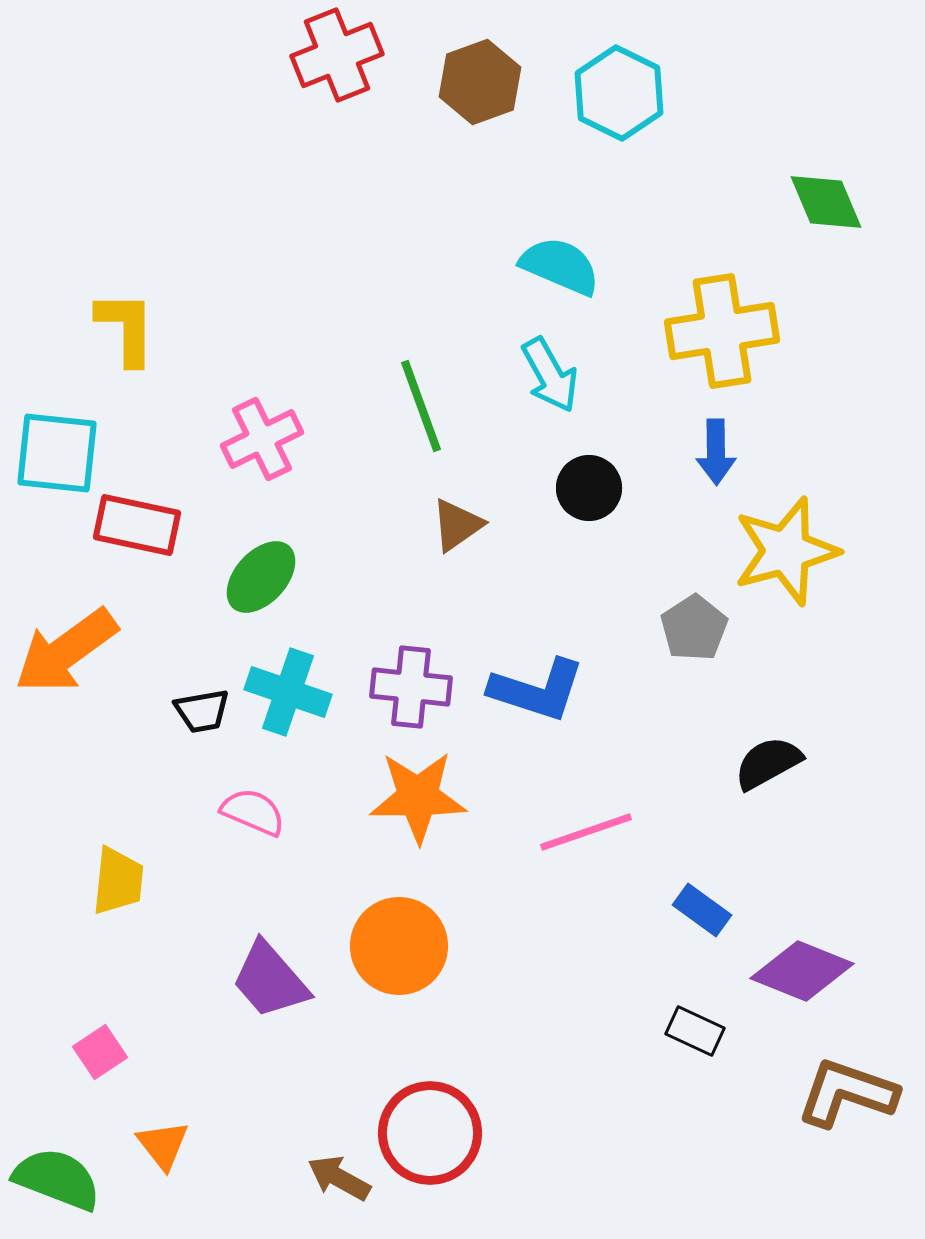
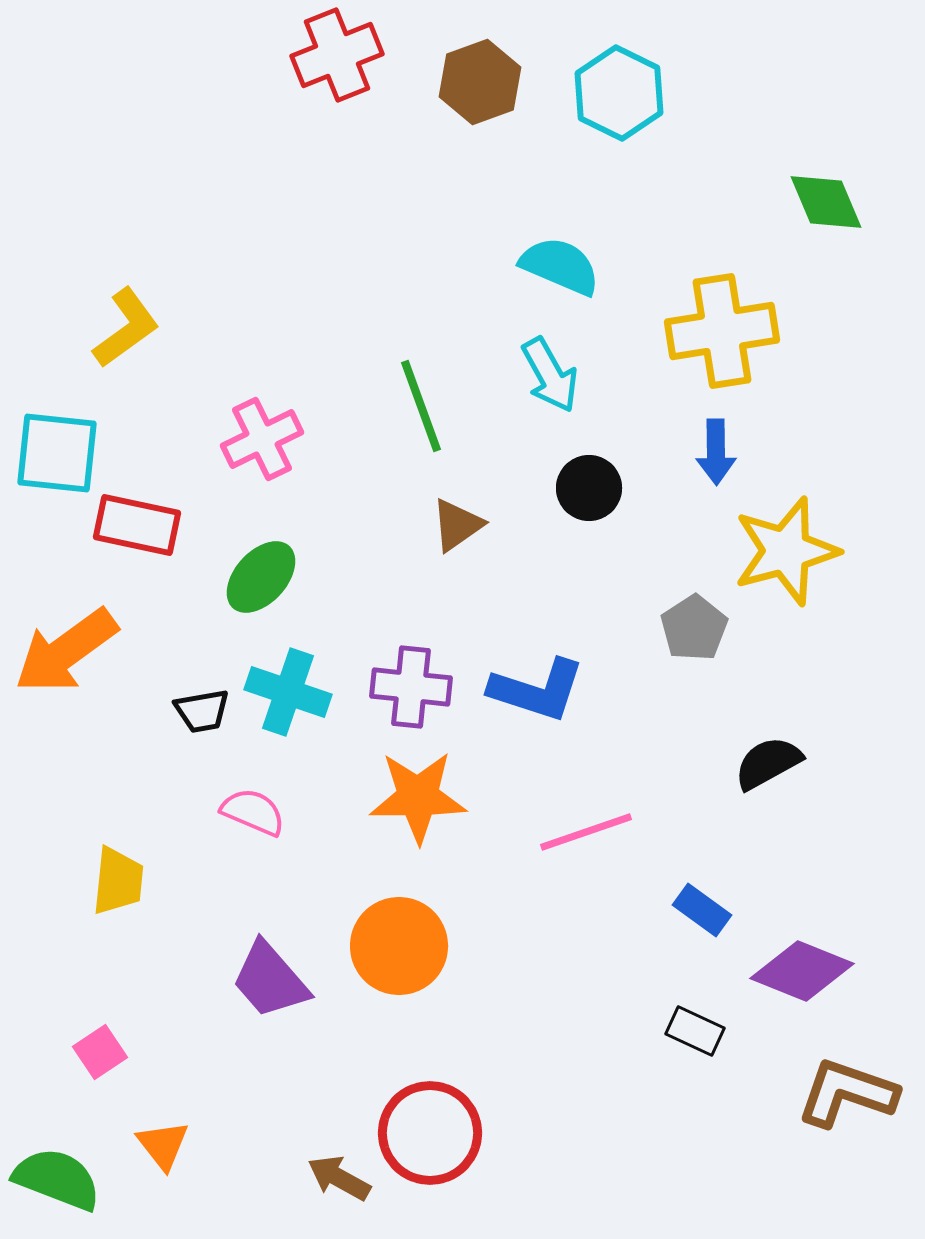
yellow L-shape: rotated 54 degrees clockwise
